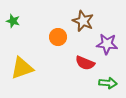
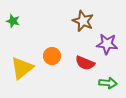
orange circle: moved 6 px left, 19 px down
yellow triangle: rotated 20 degrees counterclockwise
